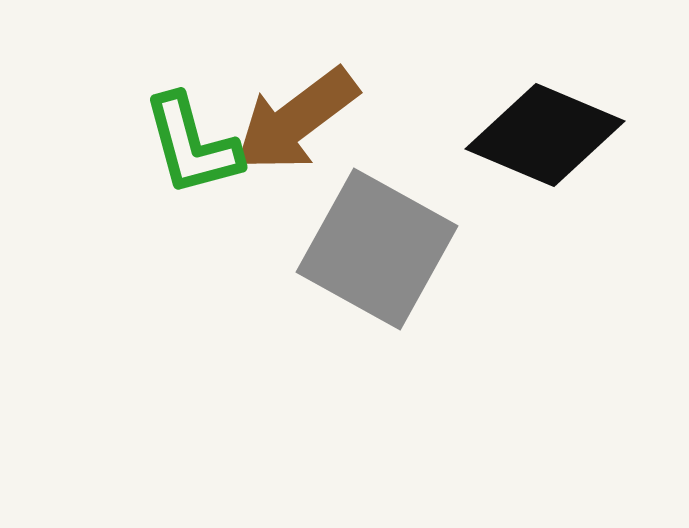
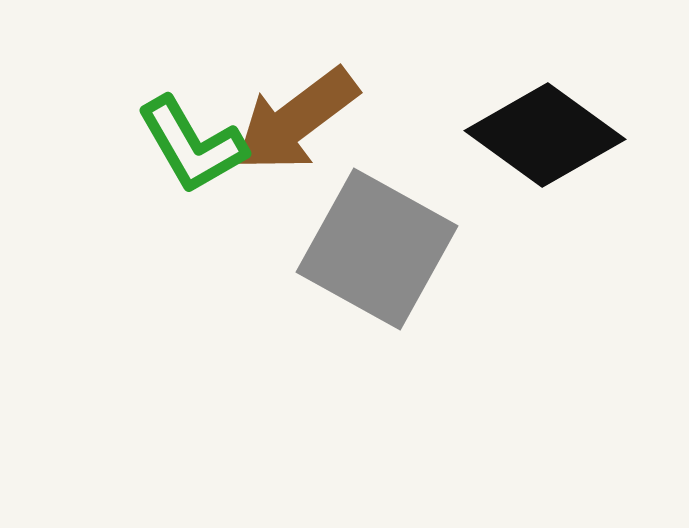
black diamond: rotated 13 degrees clockwise
green L-shape: rotated 15 degrees counterclockwise
